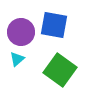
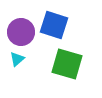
blue square: rotated 8 degrees clockwise
green square: moved 7 px right, 6 px up; rotated 20 degrees counterclockwise
